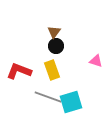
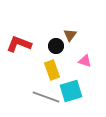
brown triangle: moved 16 px right, 3 px down
pink triangle: moved 11 px left
red L-shape: moved 27 px up
gray line: moved 2 px left
cyan square: moved 11 px up
